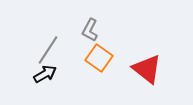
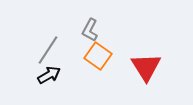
orange square: moved 1 px left, 2 px up
red triangle: moved 1 px left, 2 px up; rotated 20 degrees clockwise
black arrow: moved 4 px right, 1 px down
